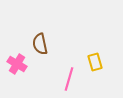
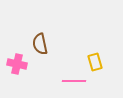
pink cross: rotated 18 degrees counterclockwise
pink line: moved 5 px right, 2 px down; rotated 75 degrees clockwise
